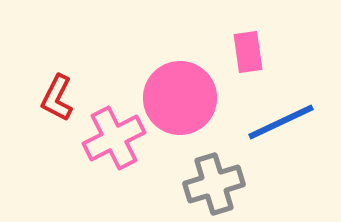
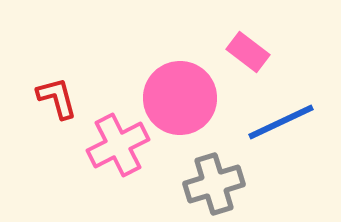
pink rectangle: rotated 45 degrees counterclockwise
red L-shape: rotated 138 degrees clockwise
pink cross: moved 4 px right, 7 px down
